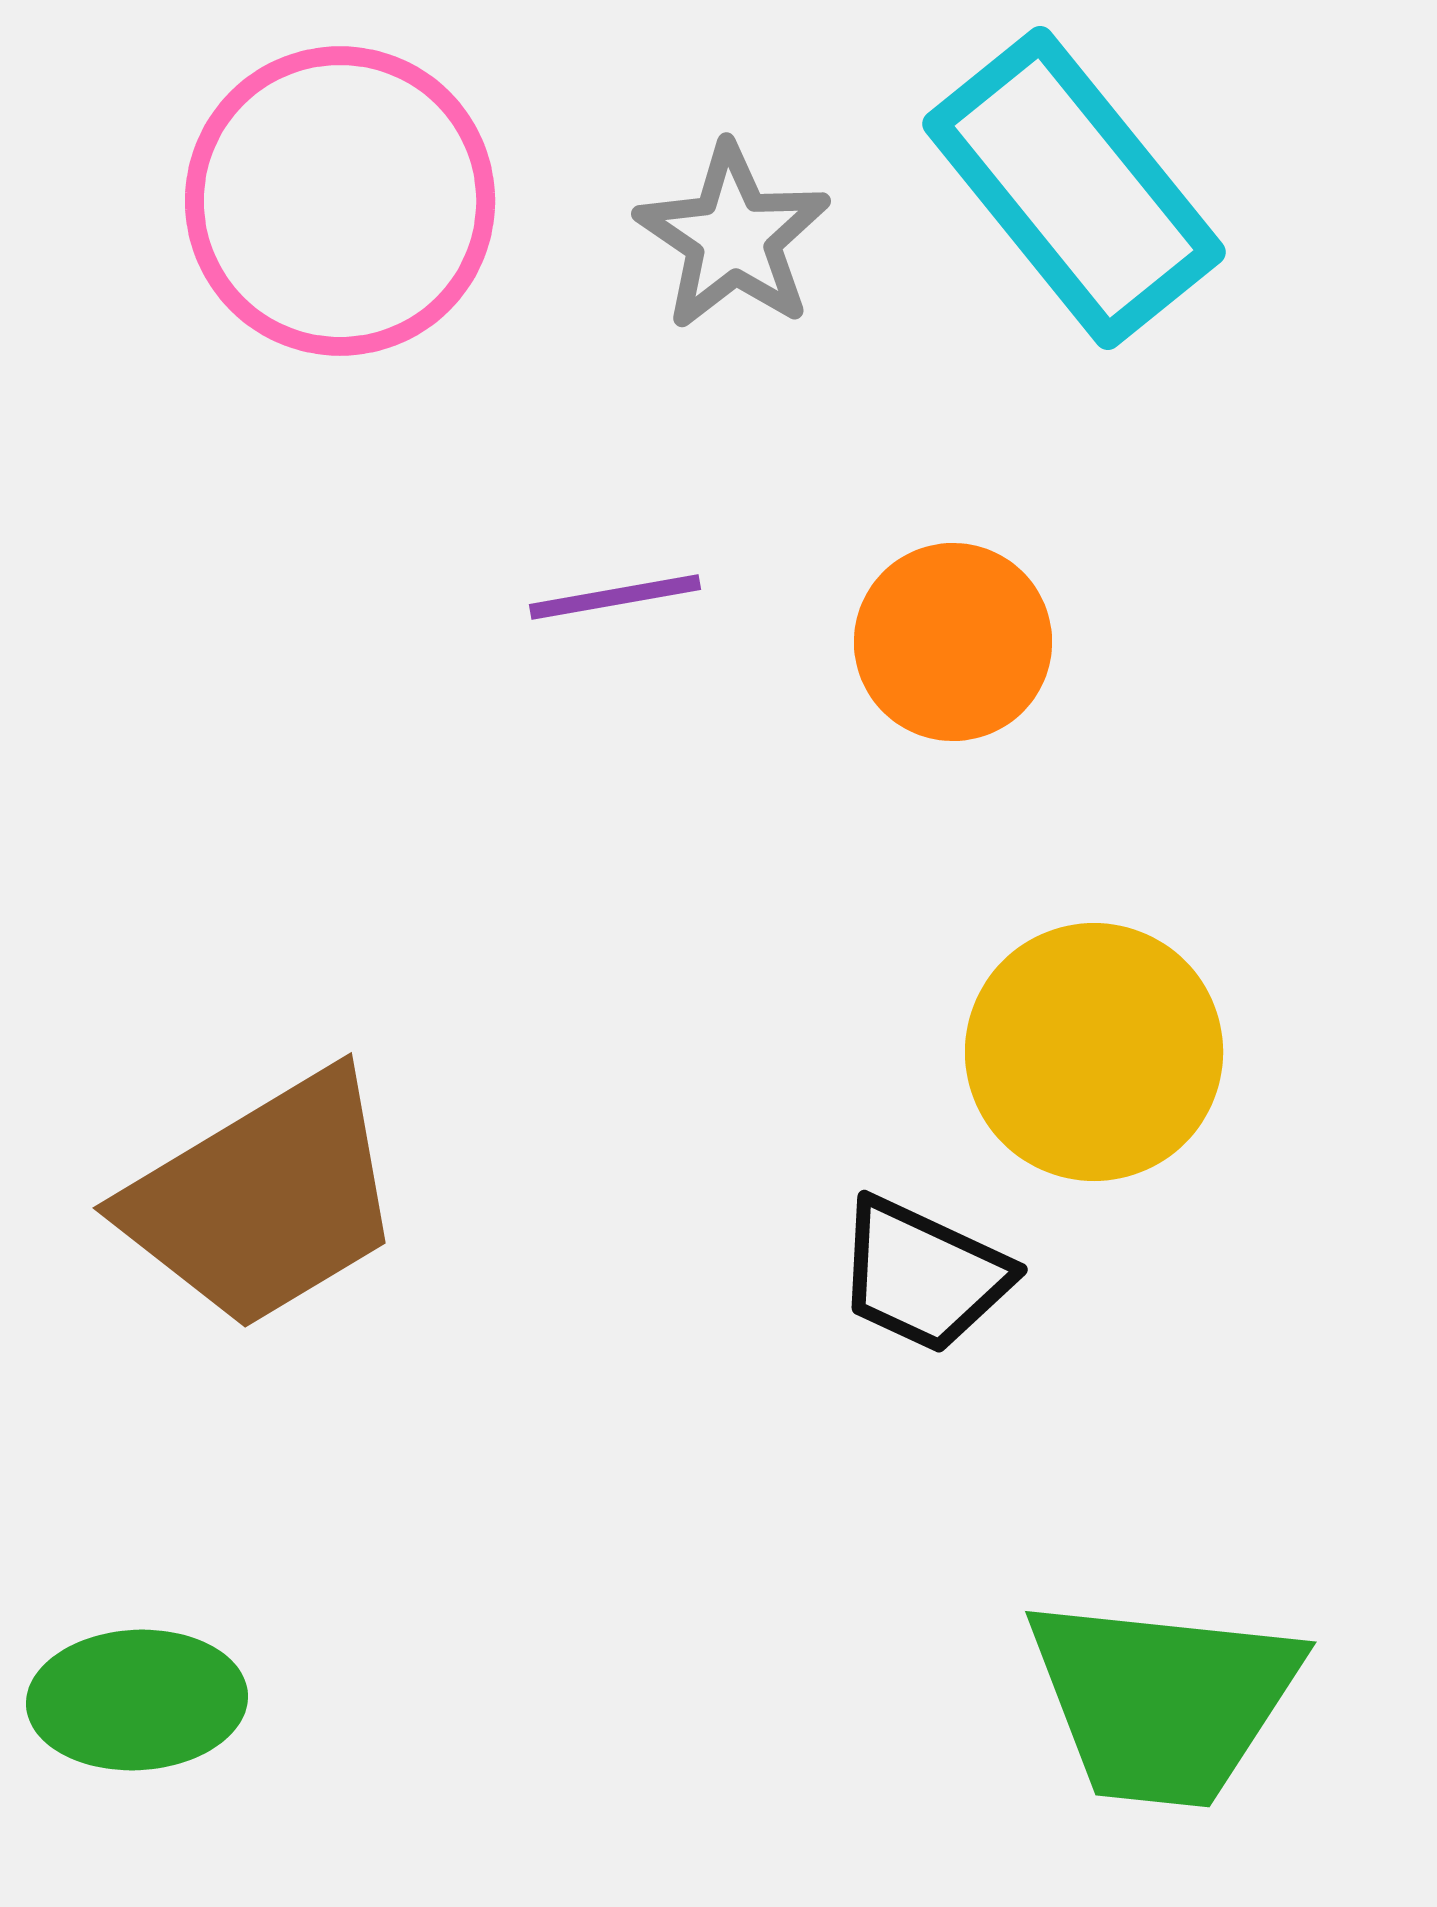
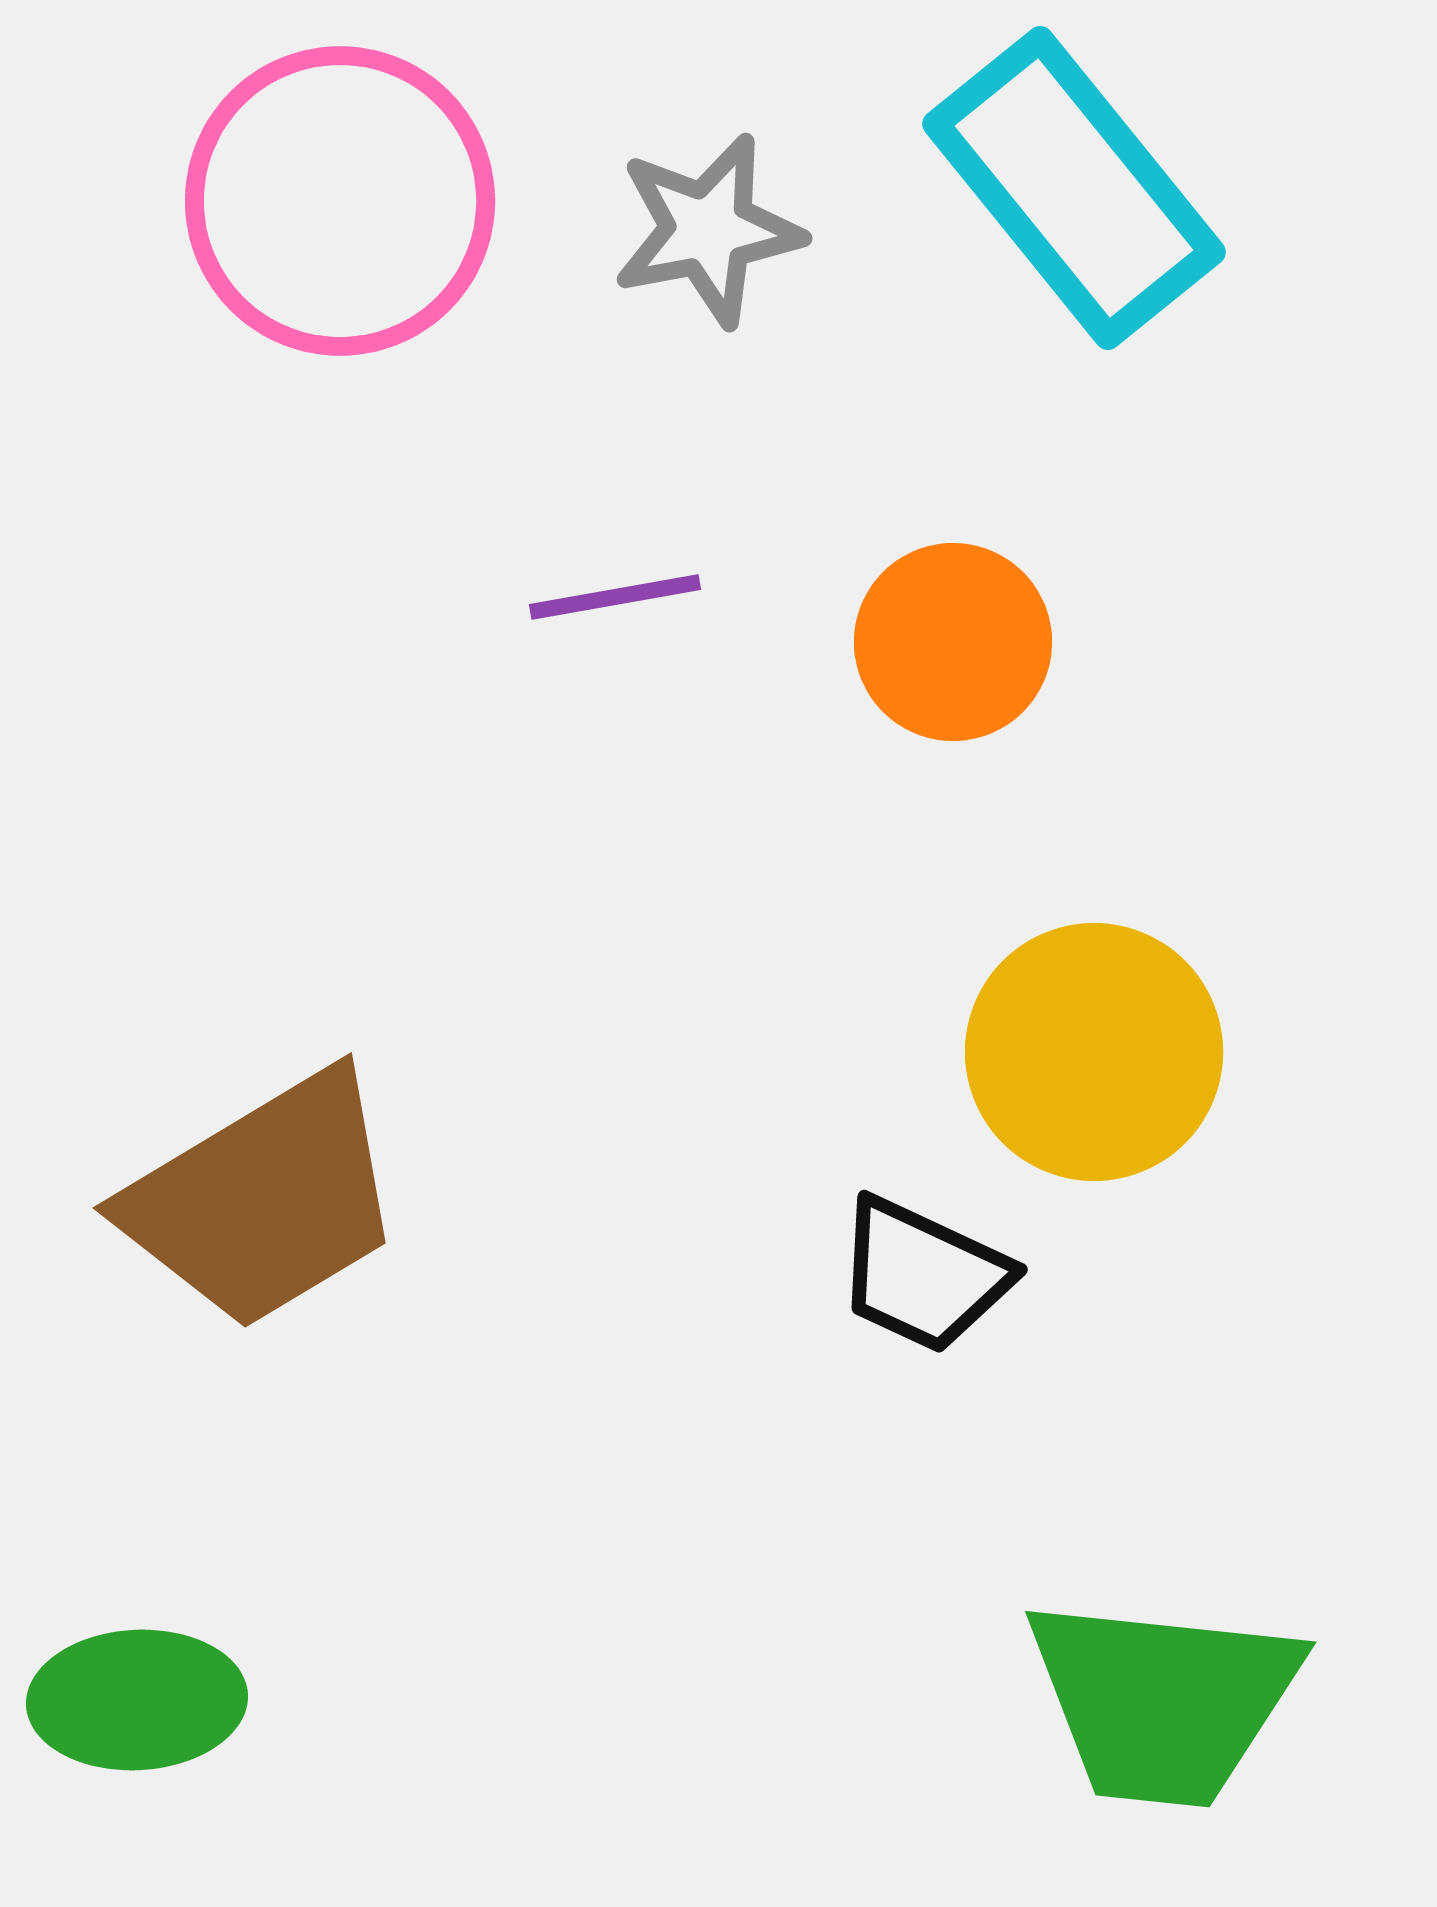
gray star: moved 25 px left, 7 px up; rotated 27 degrees clockwise
